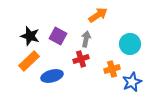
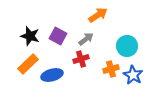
gray arrow: rotated 42 degrees clockwise
cyan circle: moved 3 px left, 2 px down
orange rectangle: moved 1 px left, 3 px down
orange cross: moved 1 px left
blue ellipse: moved 1 px up
blue star: moved 1 px right, 7 px up; rotated 18 degrees counterclockwise
